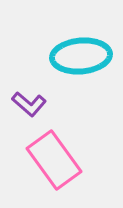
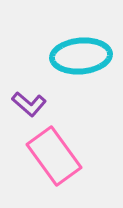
pink rectangle: moved 4 px up
